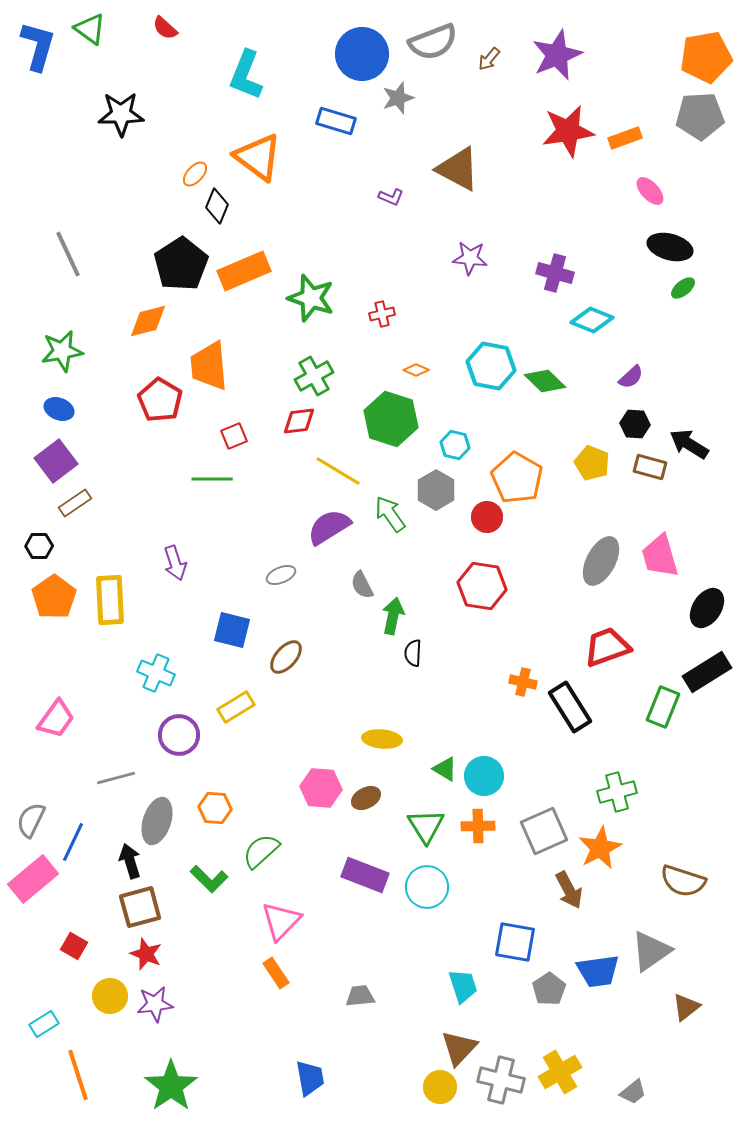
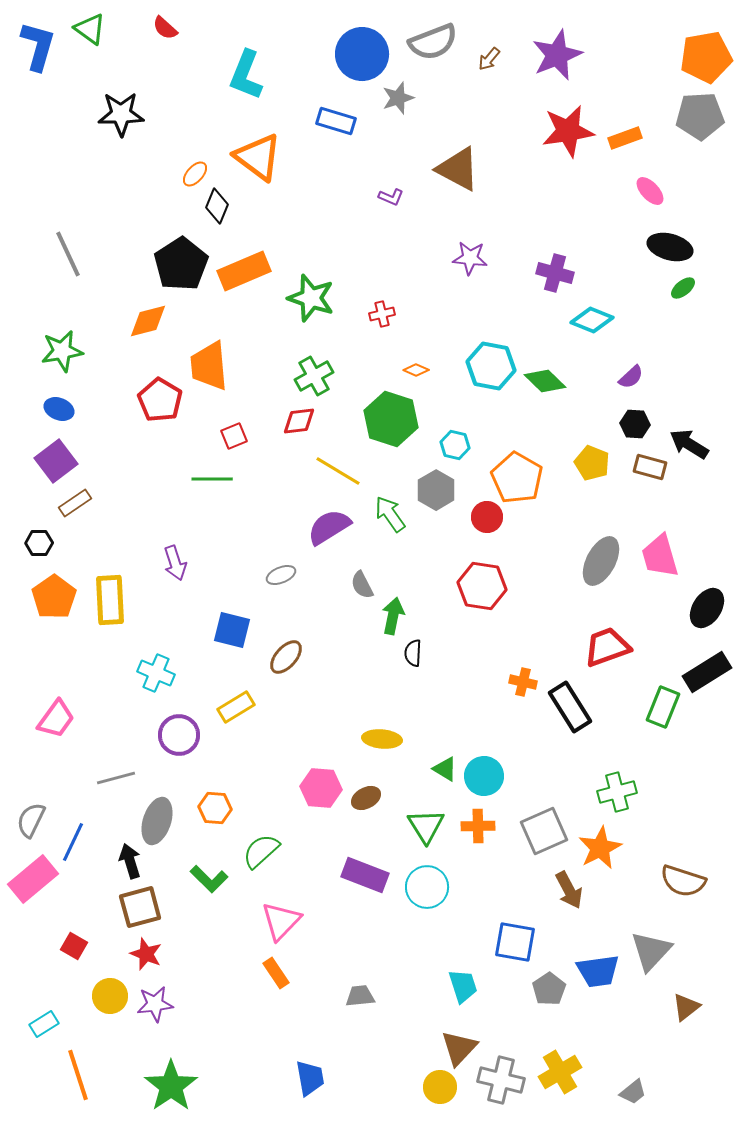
black hexagon at (39, 546): moved 3 px up
gray triangle at (651, 951): rotated 12 degrees counterclockwise
